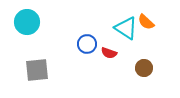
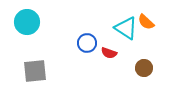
blue circle: moved 1 px up
gray square: moved 2 px left, 1 px down
